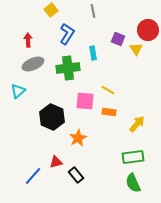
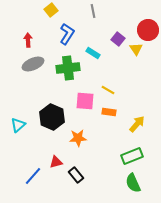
purple square: rotated 16 degrees clockwise
cyan rectangle: rotated 48 degrees counterclockwise
cyan triangle: moved 34 px down
orange star: rotated 24 degrees clockwise
green rectangle: moved 1 px left, 1 px up; rotated 15 degrees counterclockwise
